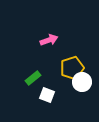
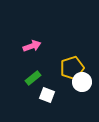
pink arrow: moved 17 px left, 6 px down
